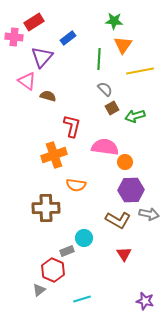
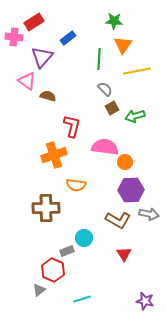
yellow line: moved 3 px left
